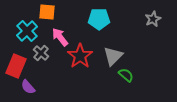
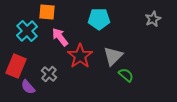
gray cross: moved 8 px right, 21 px down
